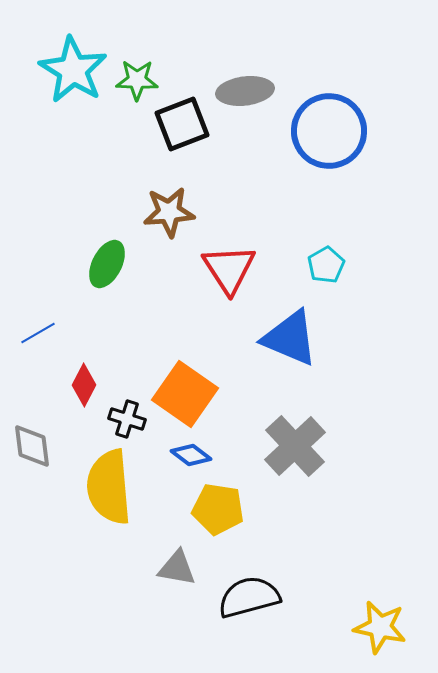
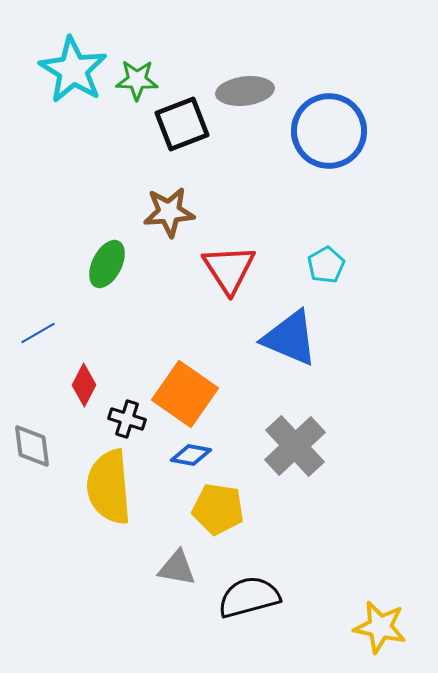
blue diamond: rotated 27 degrees counterclockwise
